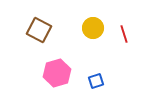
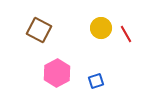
yellow circle: moved 8 px right
red line: moved 2 px right; rotated 12 degrees counterclockwise
pink hexagon: rotated 12 degrees counterclockwise
